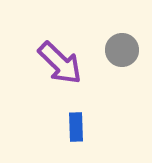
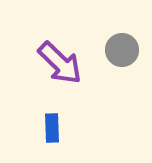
blue rectangle: moved 24 px left, 1 px down
